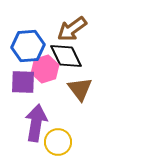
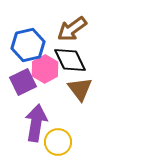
blue hexagon: moved 1 px up; rotated 8 degrees counterclockwise
black diamond: moved 4 px right, 4 px down
pink hexagon: rotated 12 degrees counterclockwise
purple square: rotated 28 degrees counterclockwise
